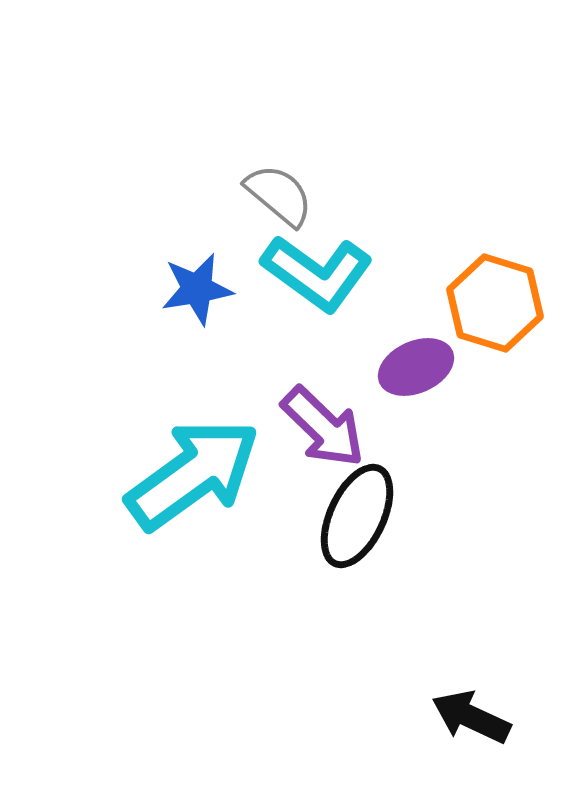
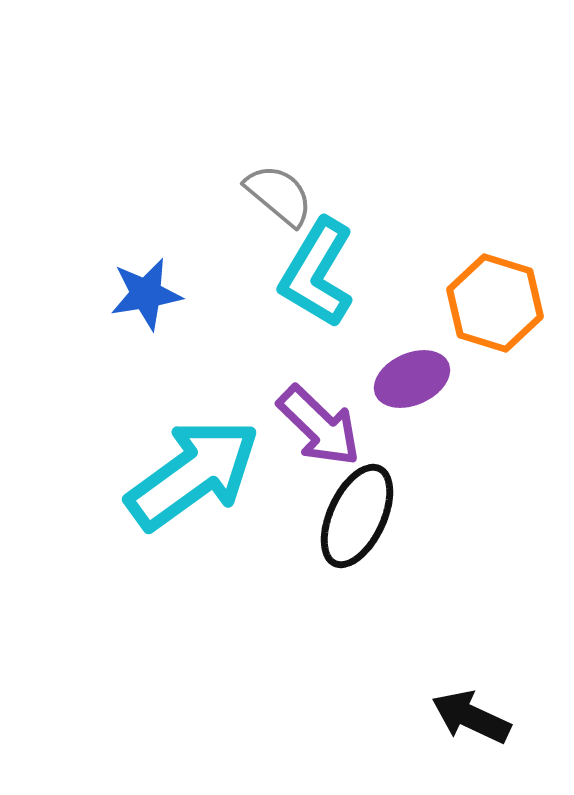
cyan L-shape: rotated 85 degrees clockwise
blue star: moved 51 px left, 5 px down
purple ellipse: moved 4 px left, 12 px down
purple arrow: moved 4 px left, 1 px up
